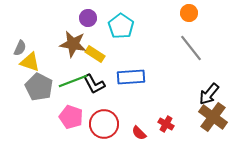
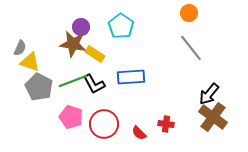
purple circle: moved 7 px left, 9 px down
red cross: rotated 21 degrees counterclockwise
